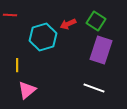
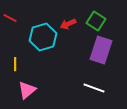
red line: moved 3 px down; rotated 24 degrees clockwise
yellow line: moved 2 px left, 1 px up
